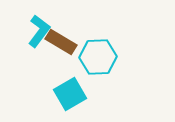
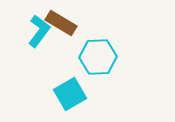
brown rectangle: moved 19 px up
